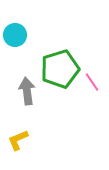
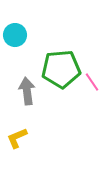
green pentagon: moved 1 px right; rotated 12 degrees clockwise
yellow L-shape: moved 1 px left, 2 px up
